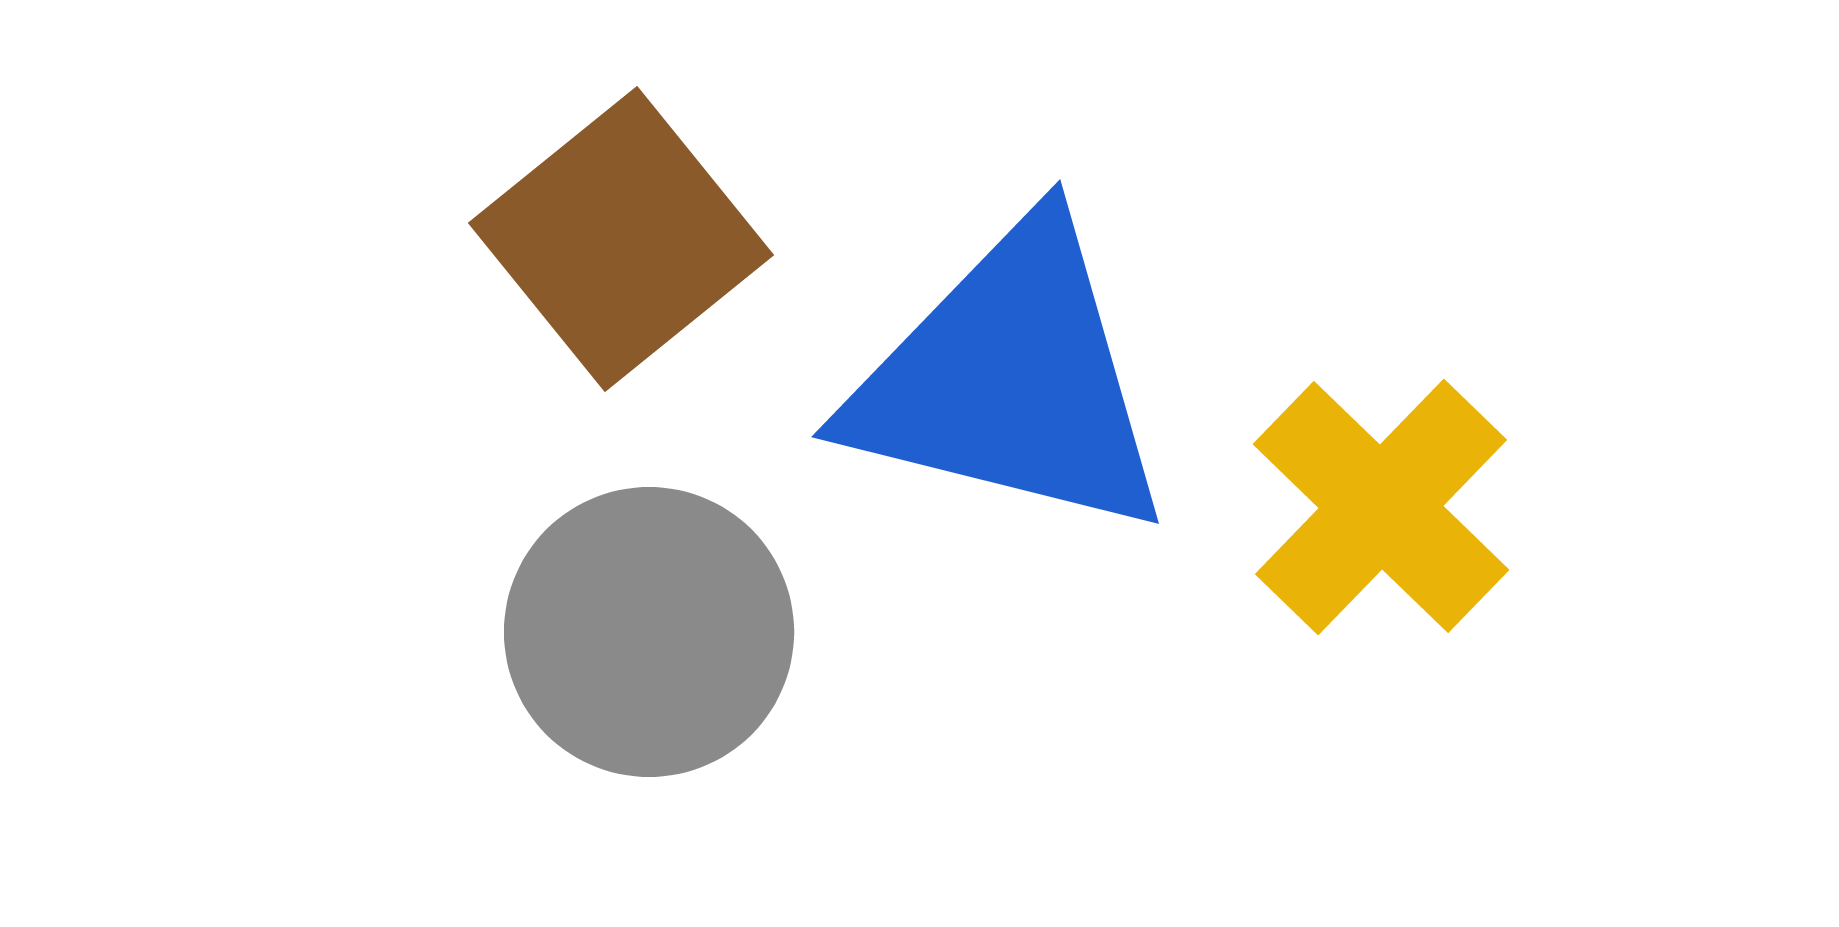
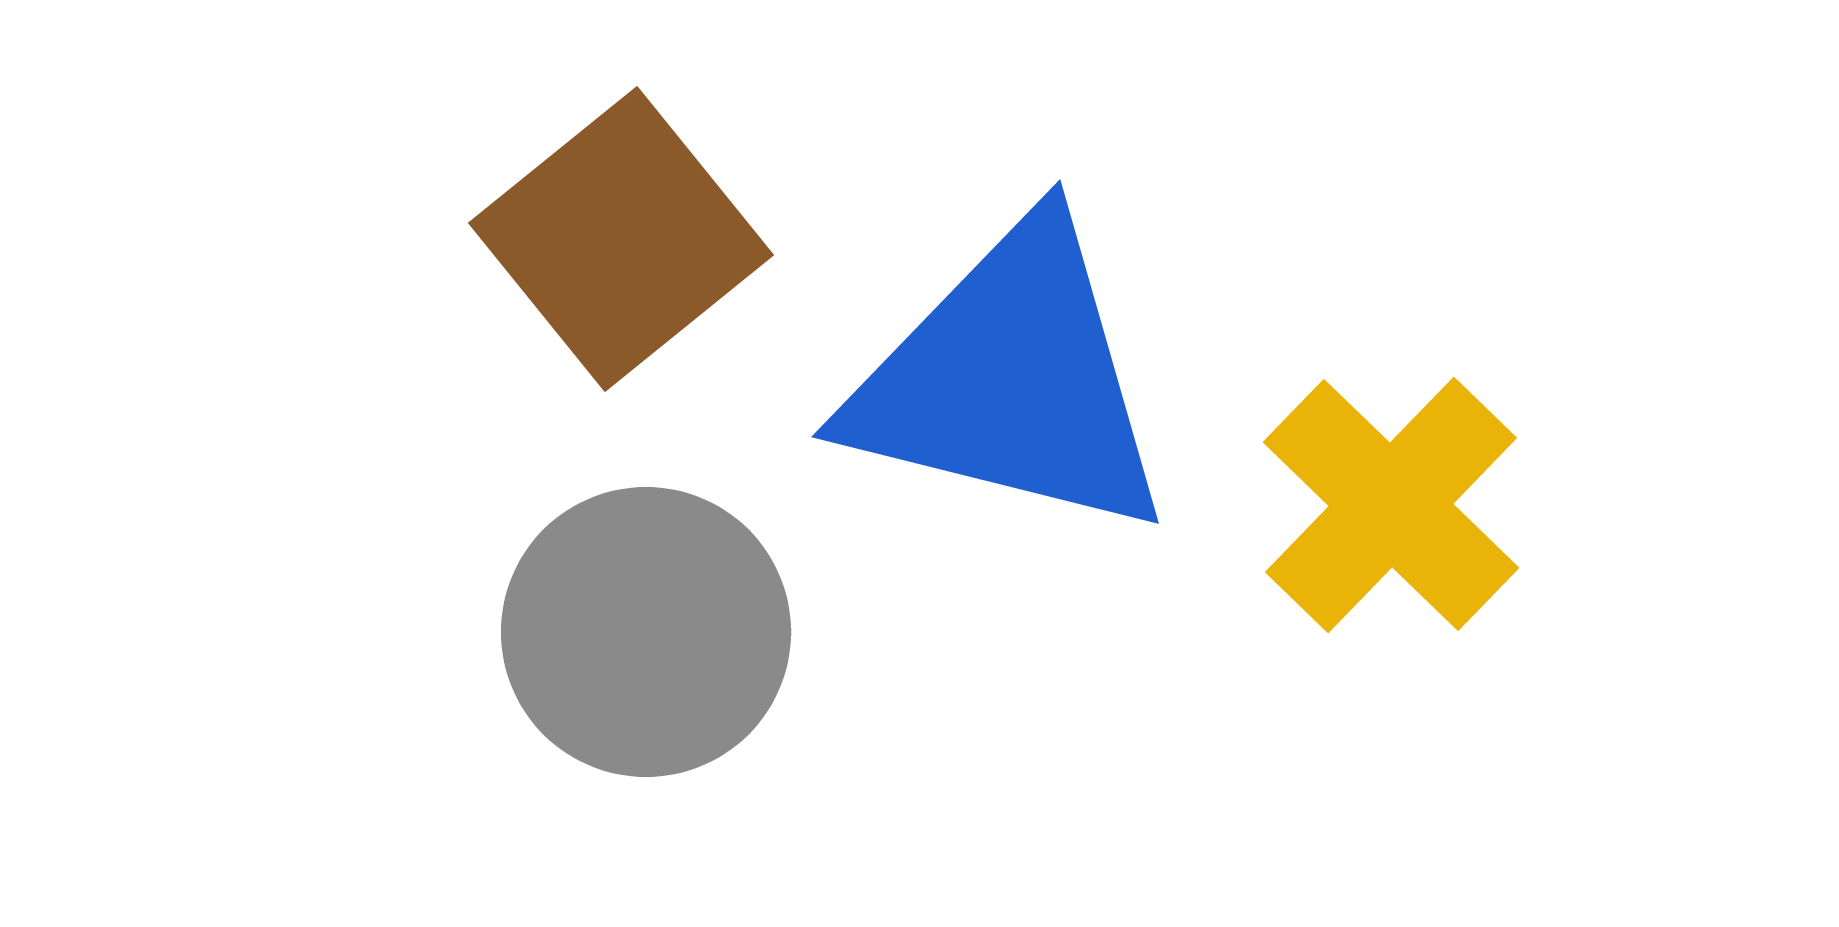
yellow cross: moved 10 px right, 2 px up
gray circle: moved 3 px left
